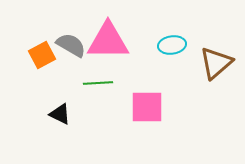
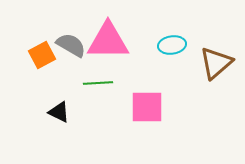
black triangle: moved 1 px left, 2 px up
